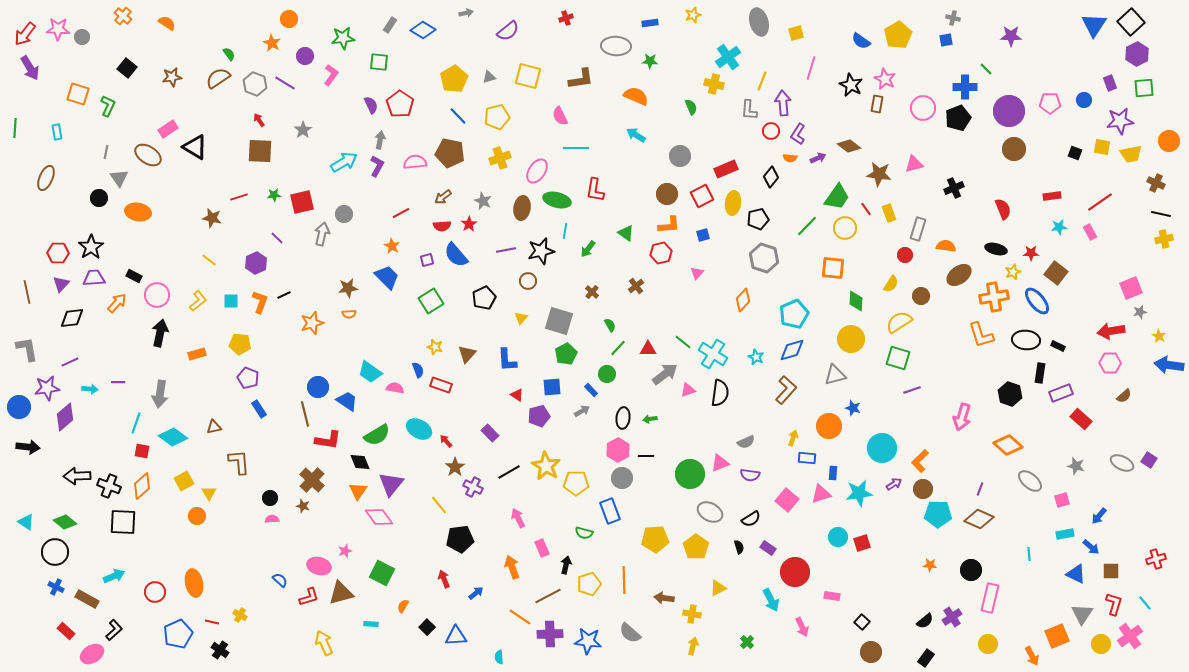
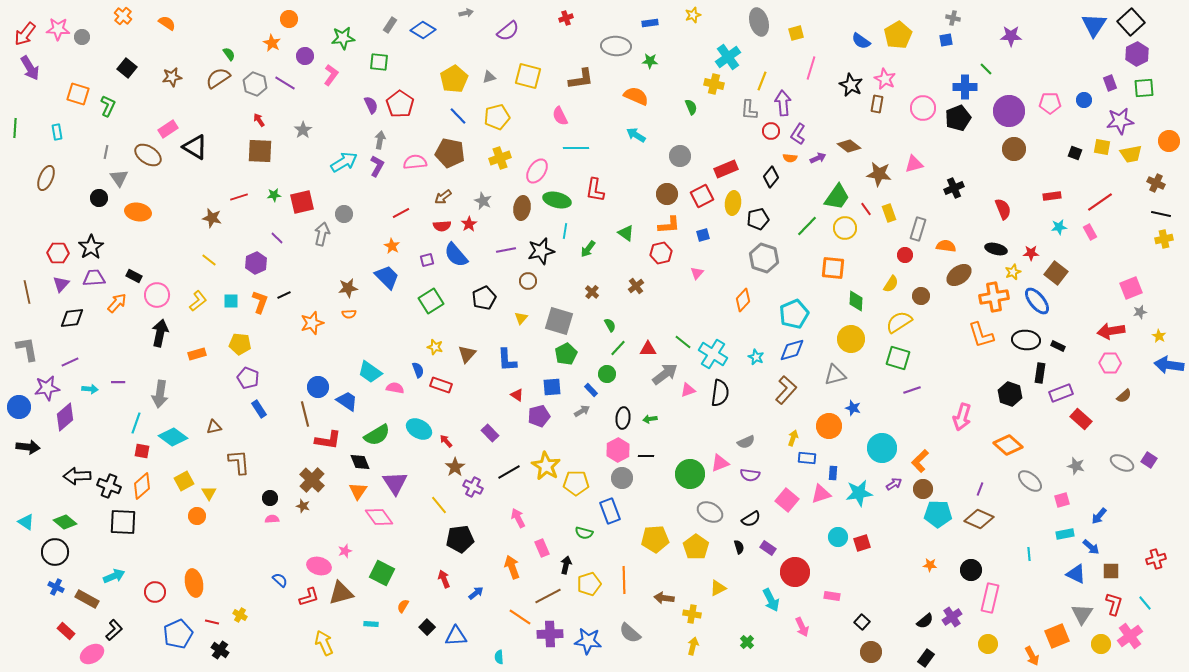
purple triangle at (391, 484): moved 4 px right, 1 px up; rotated 12 degrees counterclockwise
